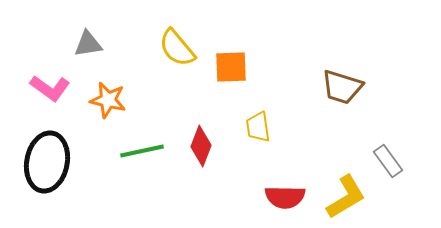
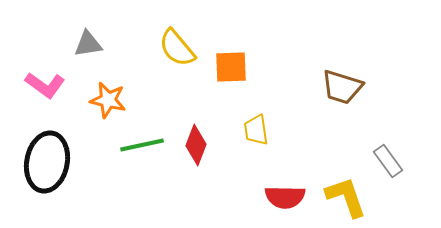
pink L-shape: moved 5 px left, 3 px up
yellow trapezoid: moved 2 px left, 3 px down
red diamond: moved 5 px left, 1 px up
green line: moved 6 px up
yellow L-shape: rotated 78 degrees counterclockwise
